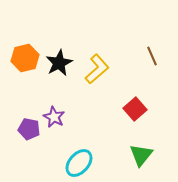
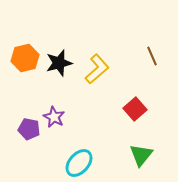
black star: rotated 12 degrees clockwise
